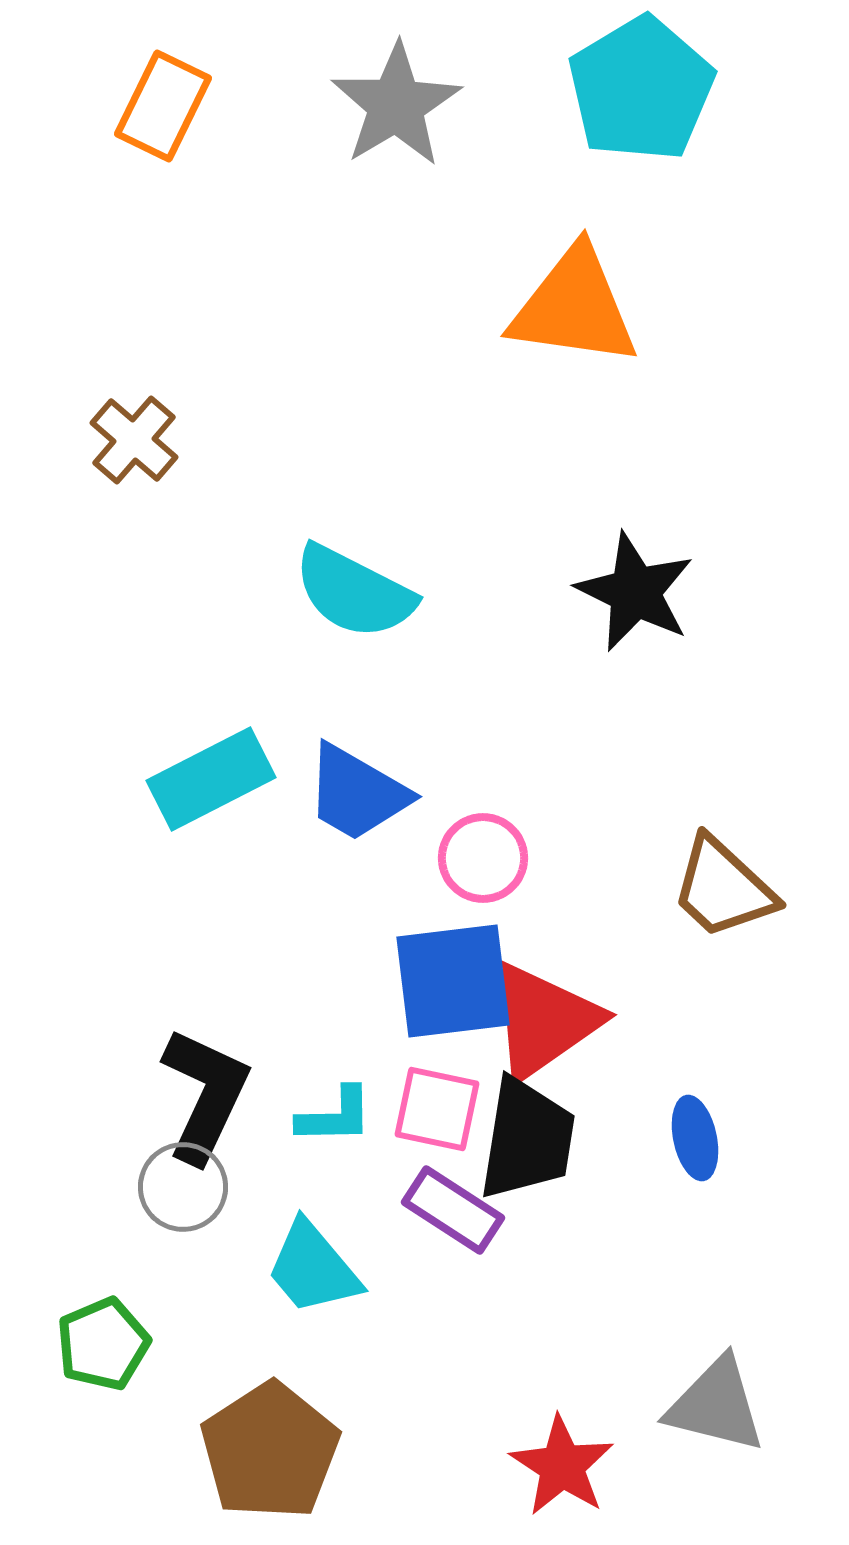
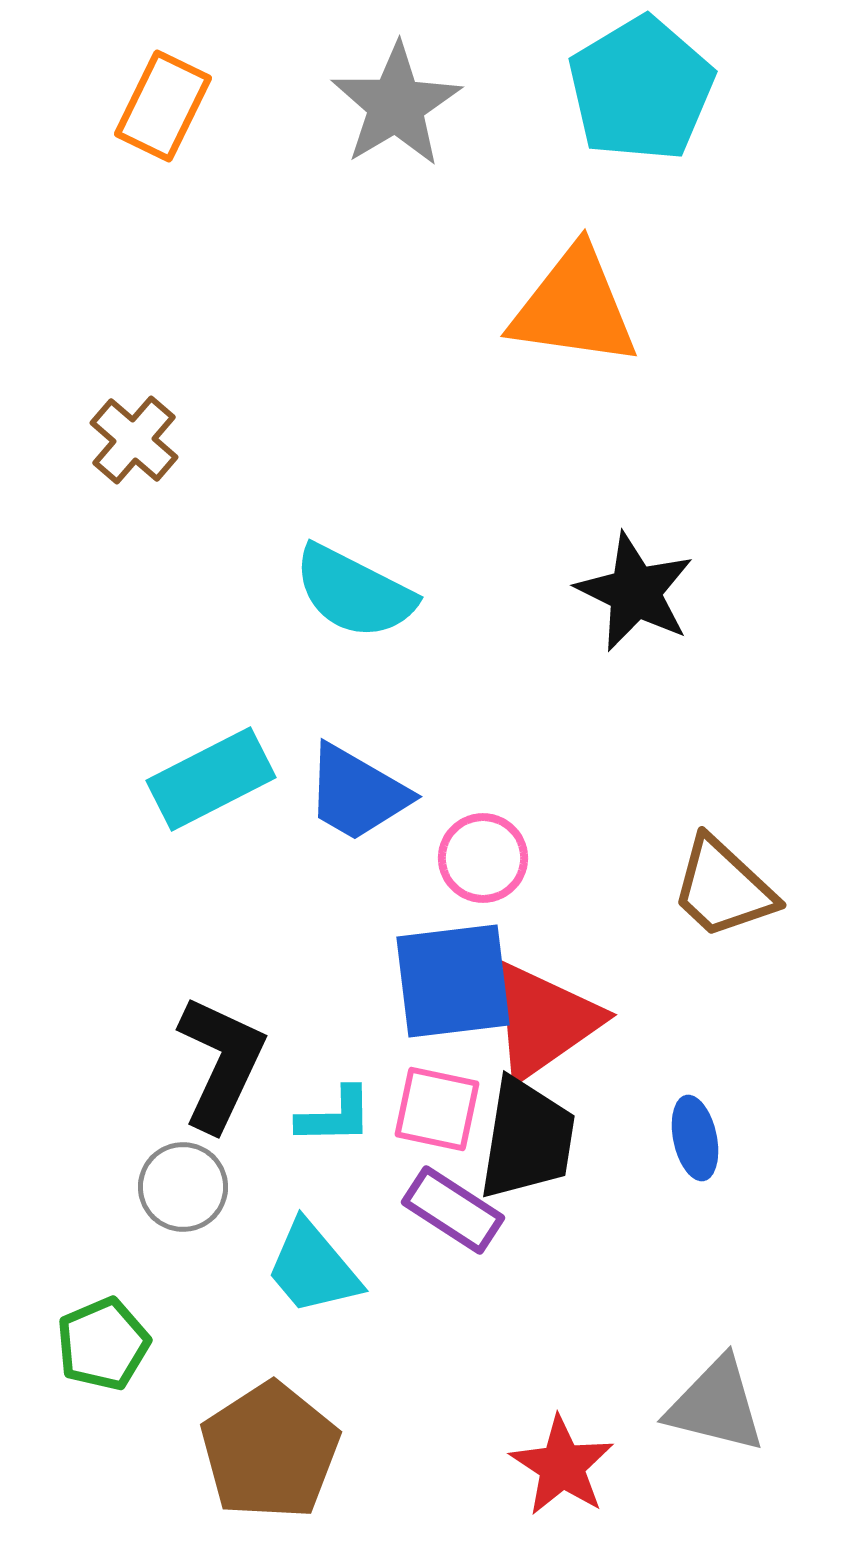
black L-shape: moved 16 px right, 32 px up
